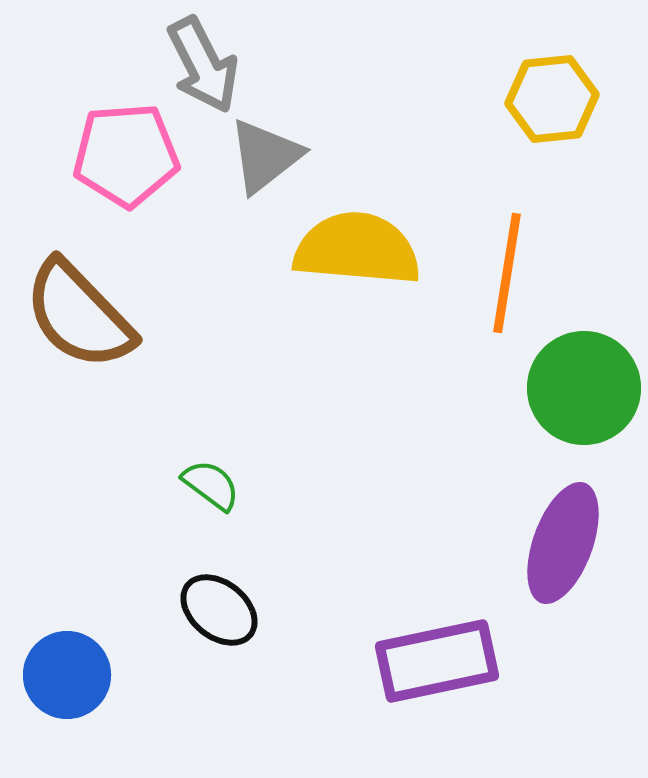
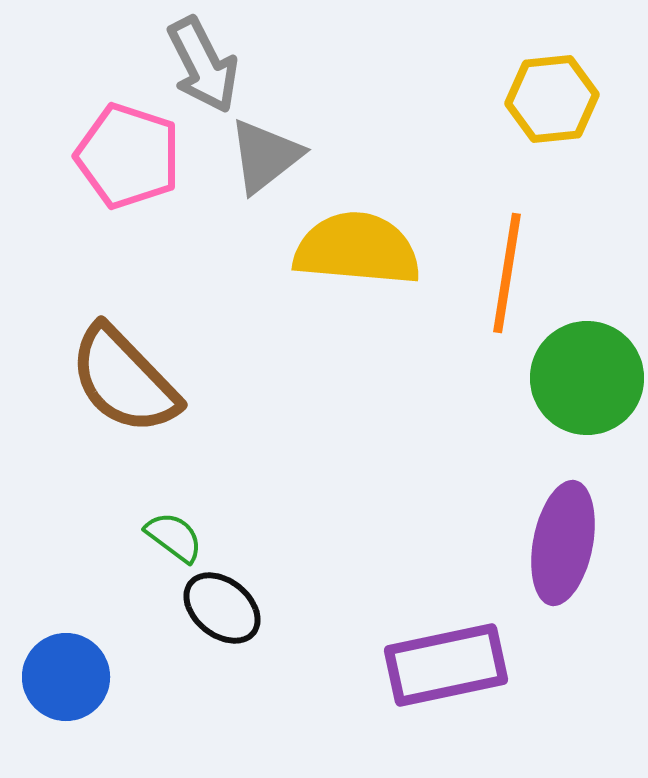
pink pentagon: moved 2 px right, 1 px down; rotated 22 degrees clockwise
brown semicircle: moved 45 px right, 65 px down
green circle: moved 3 px right, 10 px up
green semicircle: moved 37 px left, 52 px down
purple ellipse: rotated 9 degrees counterclockwise
black ellipse: moved 3 px right, 2 px up
purple rectangle: moved 9 px right, 4 px down
blue circle: moved 1 px left, 2 px down
